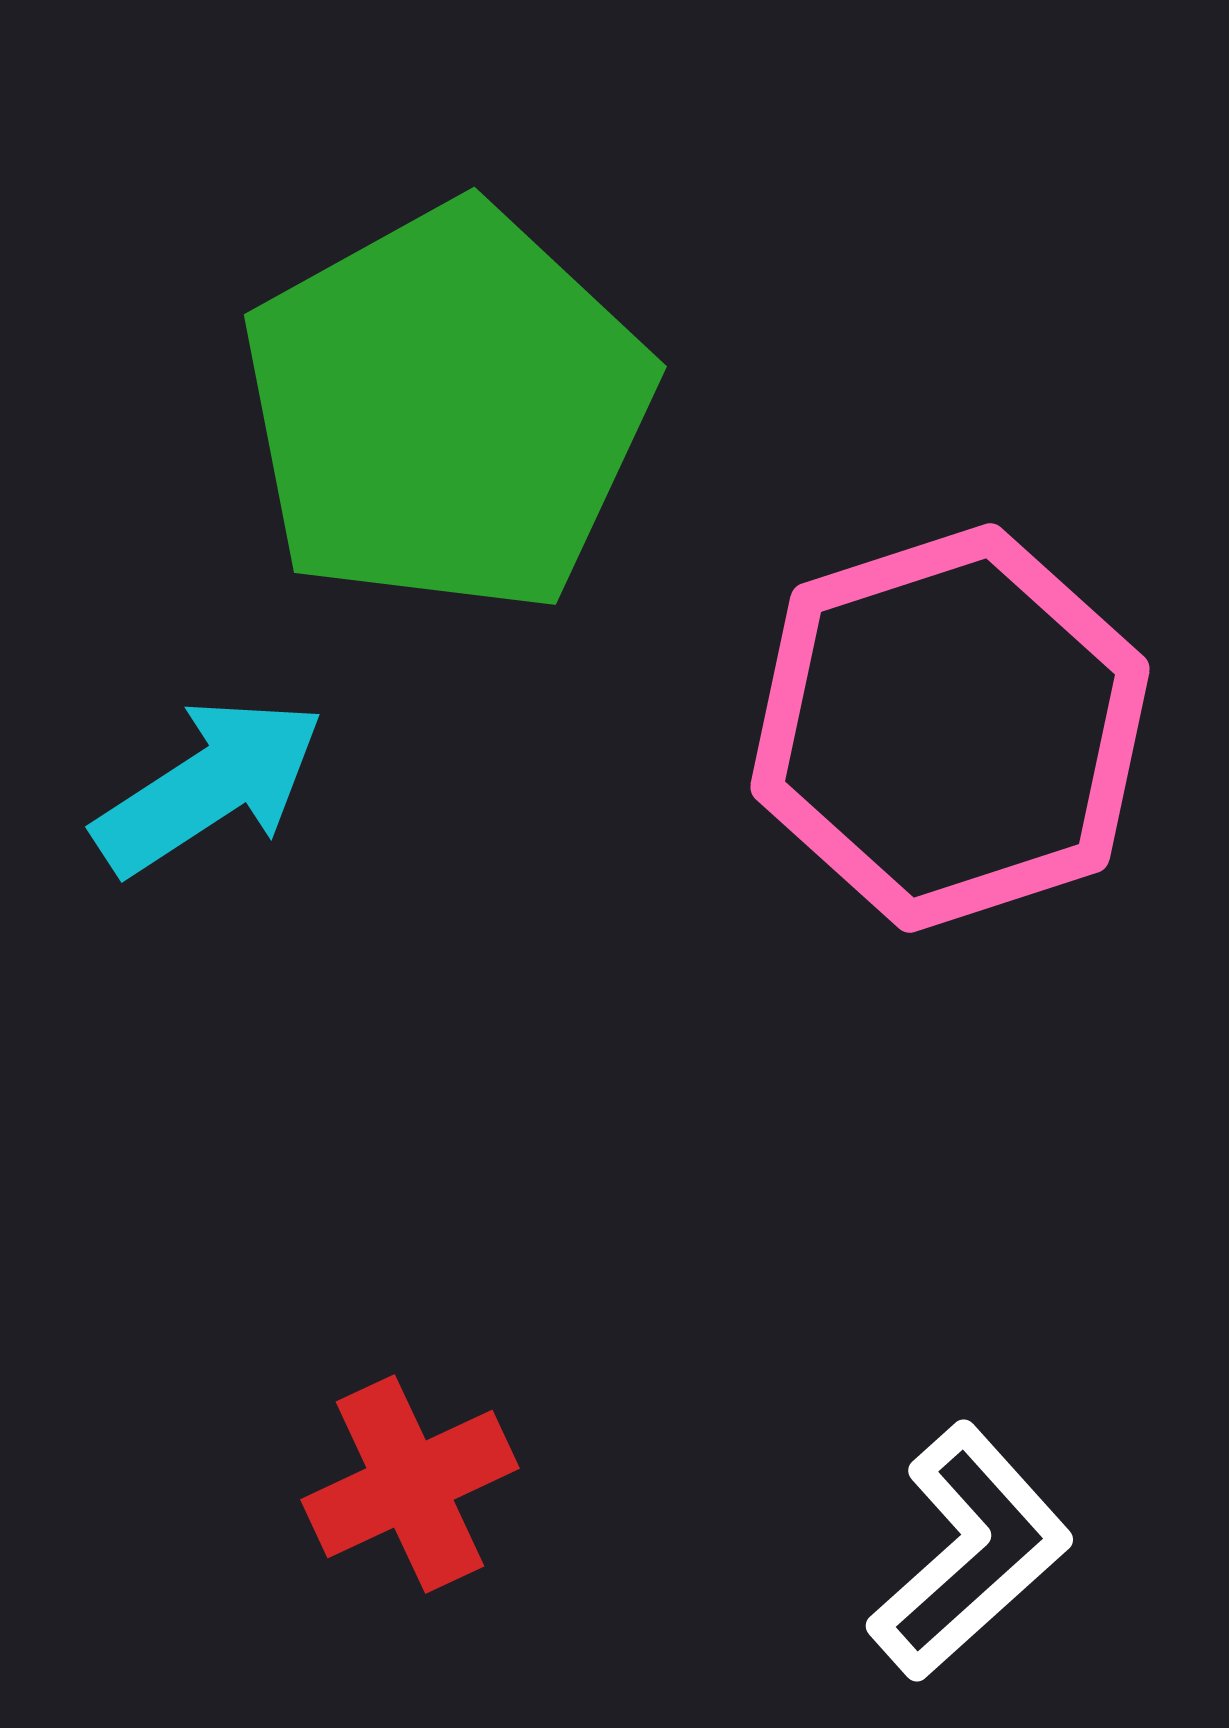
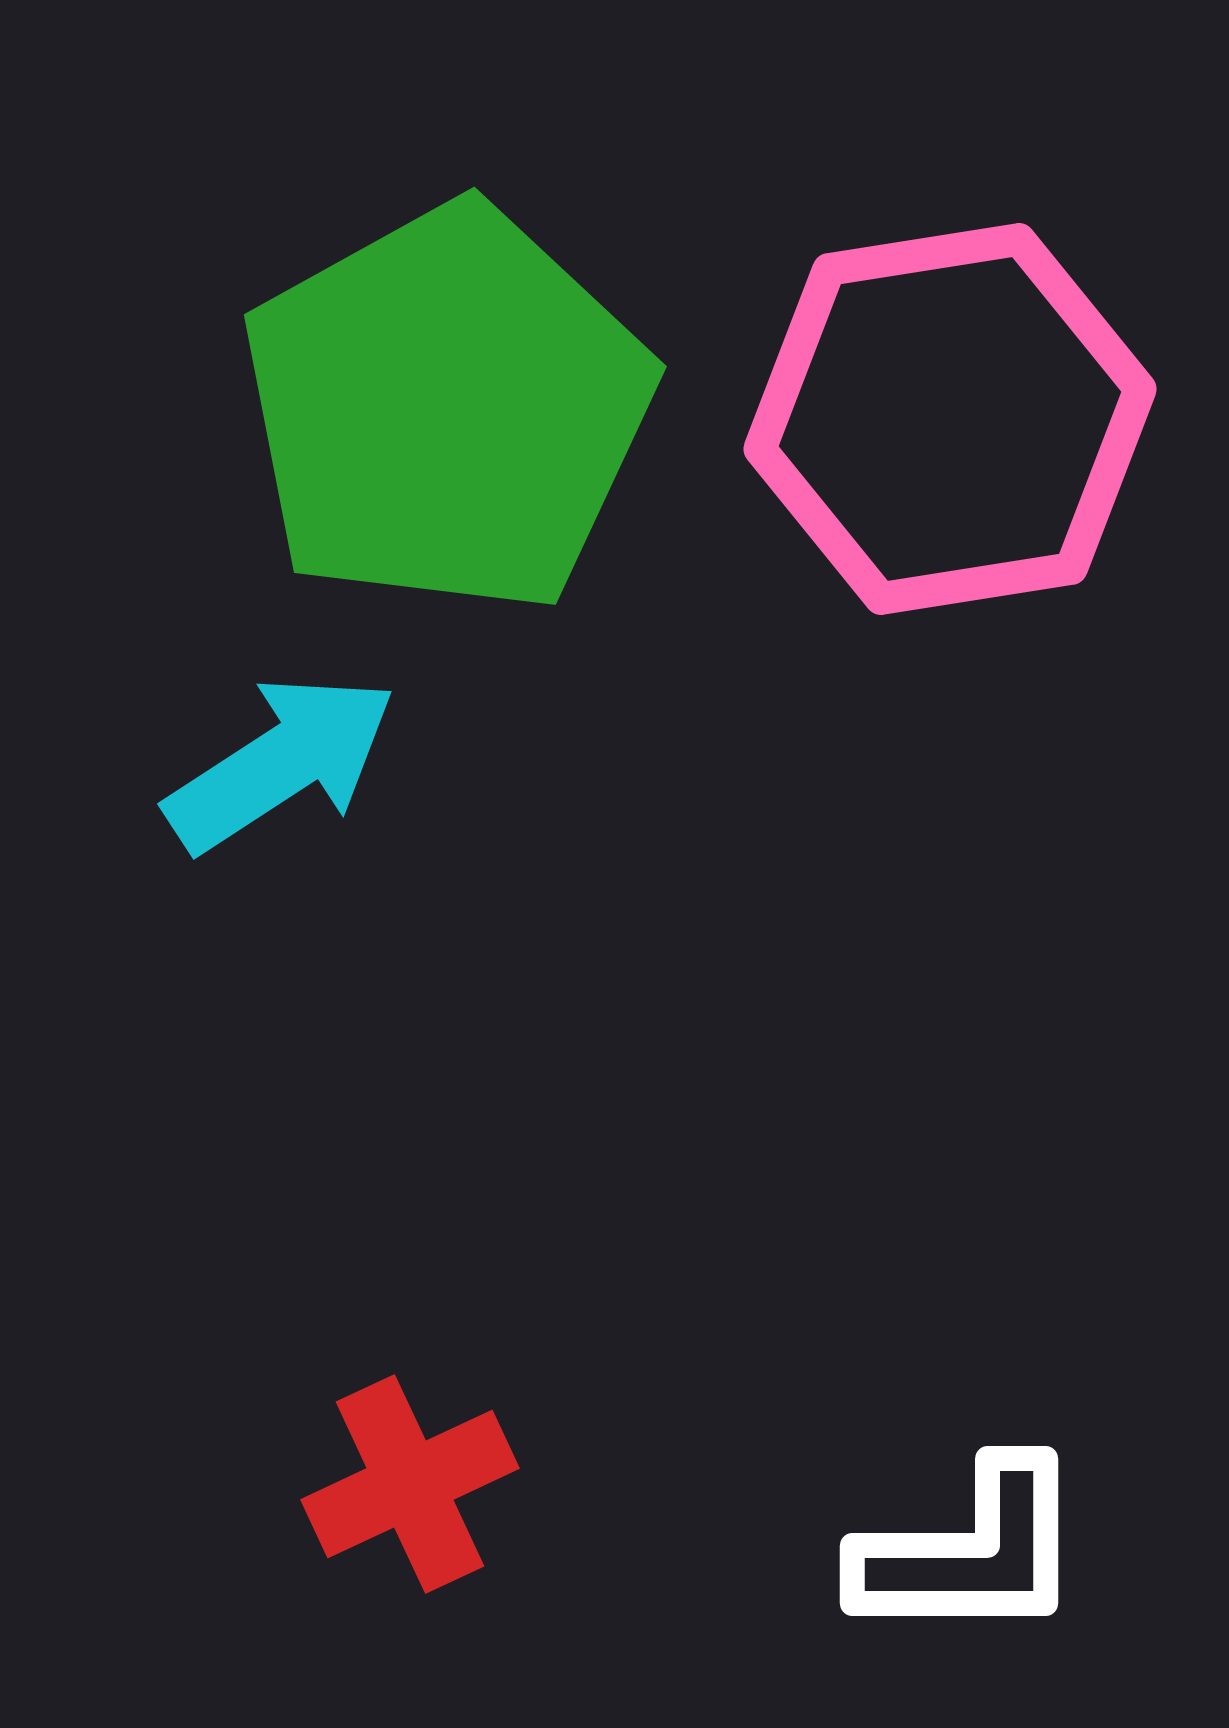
pink hexagon: moved 309 px up; rotated 9 degrees clockwise
cyan arrow: moved 72 px right, 23 px up
white L-shape: rotated 42 degrees clockwise
